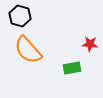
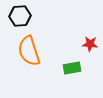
black hexagon: rotated 20 degrees counterclockwise
orange semicircle: moved 1 px right, 1 px down; rotated 24 degrees clockwise
